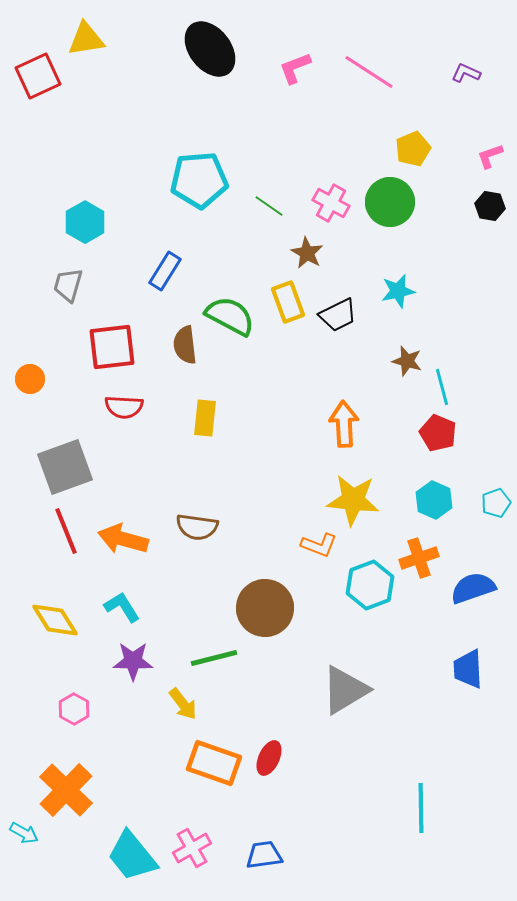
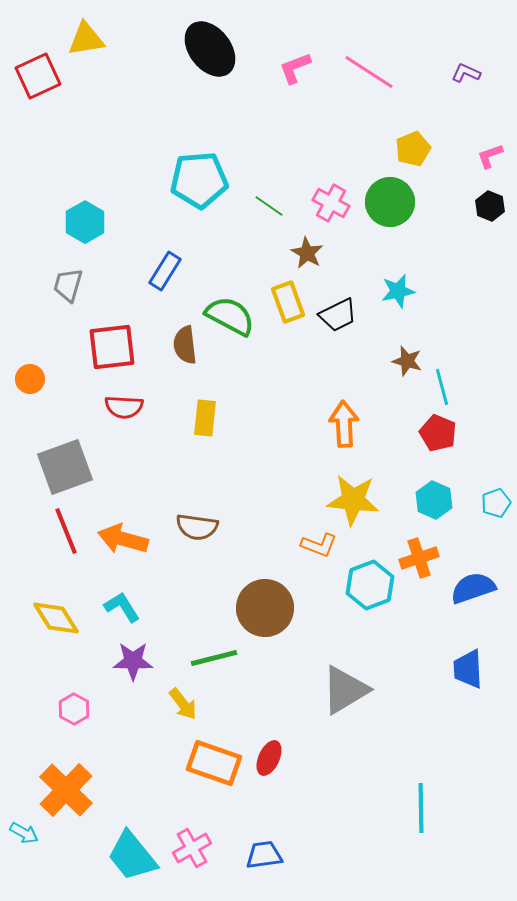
black hexagon at (490, 206): rotated 12 degrees clockwise
yellow diamond at (55, 620): moved 1 px right, 2 px up
